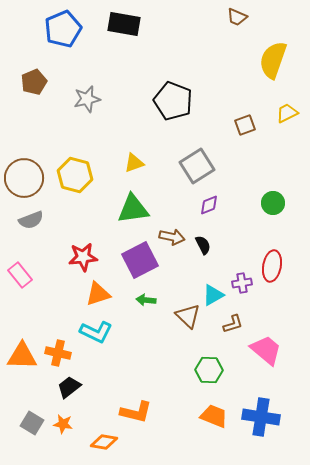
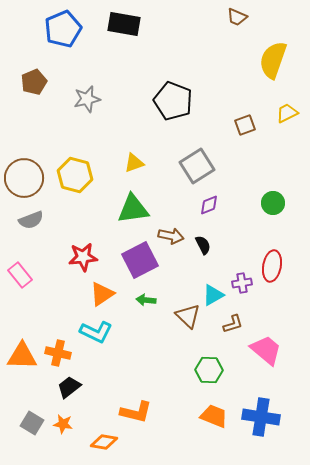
brown arrow at (172, 237): moved 1 px left, 1 px up
orange triangle at (98, 294): moved 4 px right; rotated 16 degrees counterclockwise
